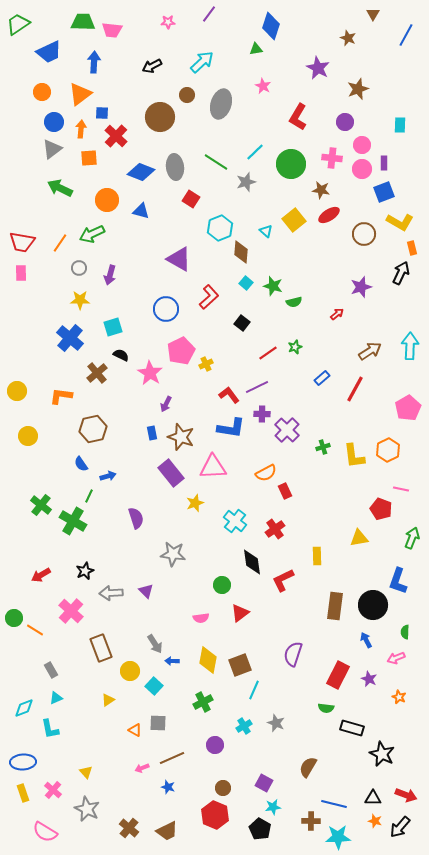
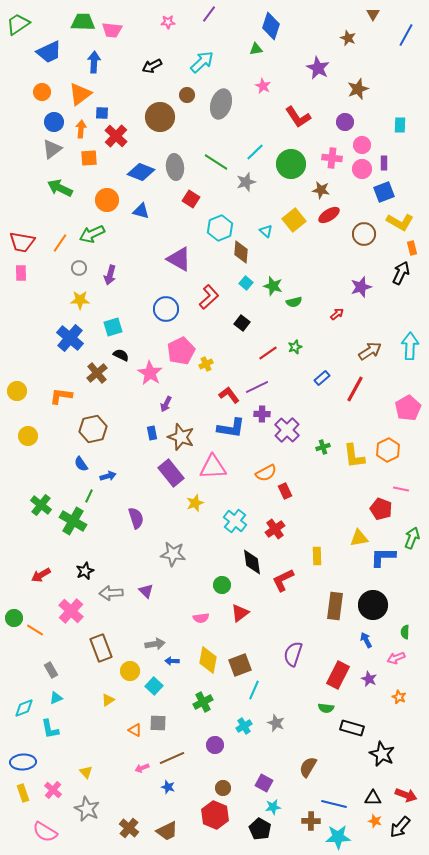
red L-shape at (298, 117): rotated 64 degrees counterclockwise
blue L-shape at (398, 581): moved 15 px left, 24 px up; rotated 72 degrees clockwise
gray arrow at (155, 644): rotated 66 degrees counterclockwise
